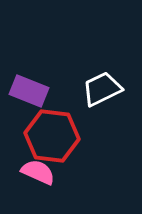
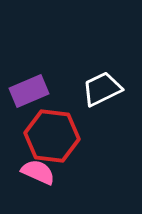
purple rectangle: rotated 45 degrees counterclockwise
